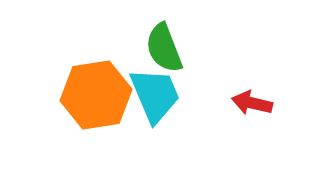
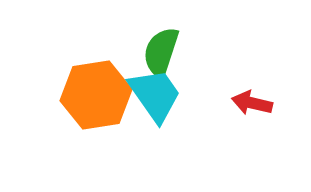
green semicircle: moved 3 px left, 4 px down; rotated 39 degrees clockwise
cyan trapezoid: rotated 12 degrees counterclockwise
